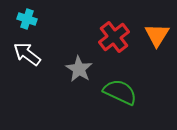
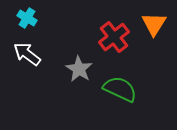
cyan cross: moved 1 px up; rotated 12 degrees clockwise
orange triangle: moved 3 px left, 11 px up
green semicircle: moved 3 px up
